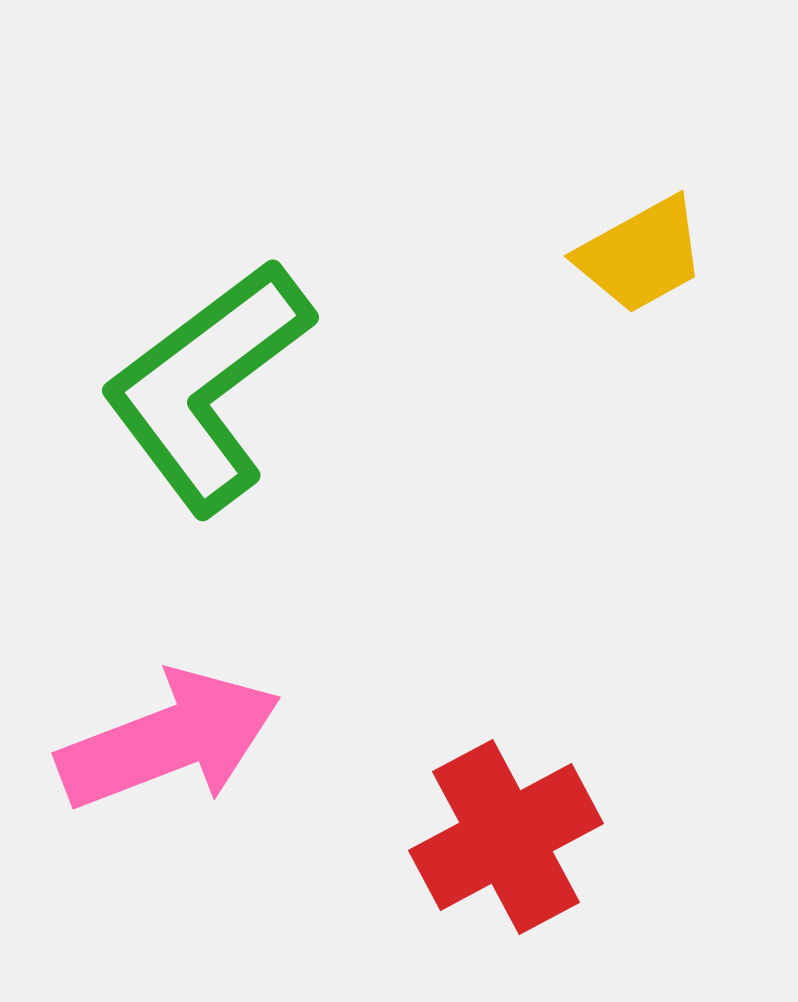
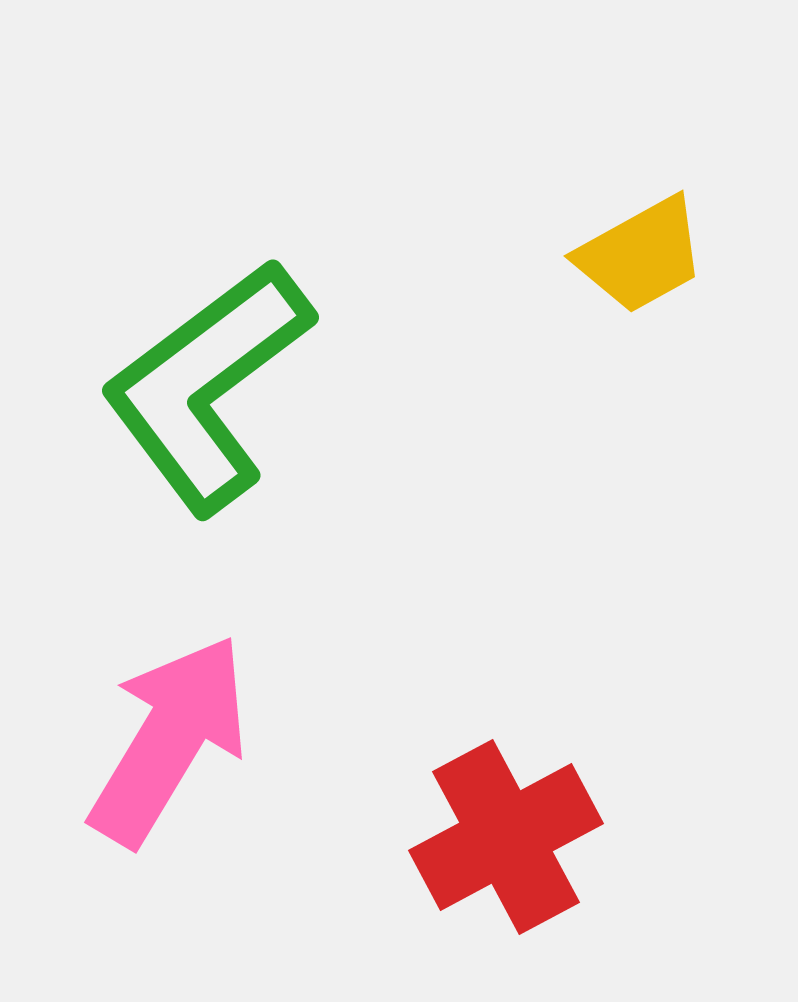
pink arrow: rotated 38 degrees counterclockwise
